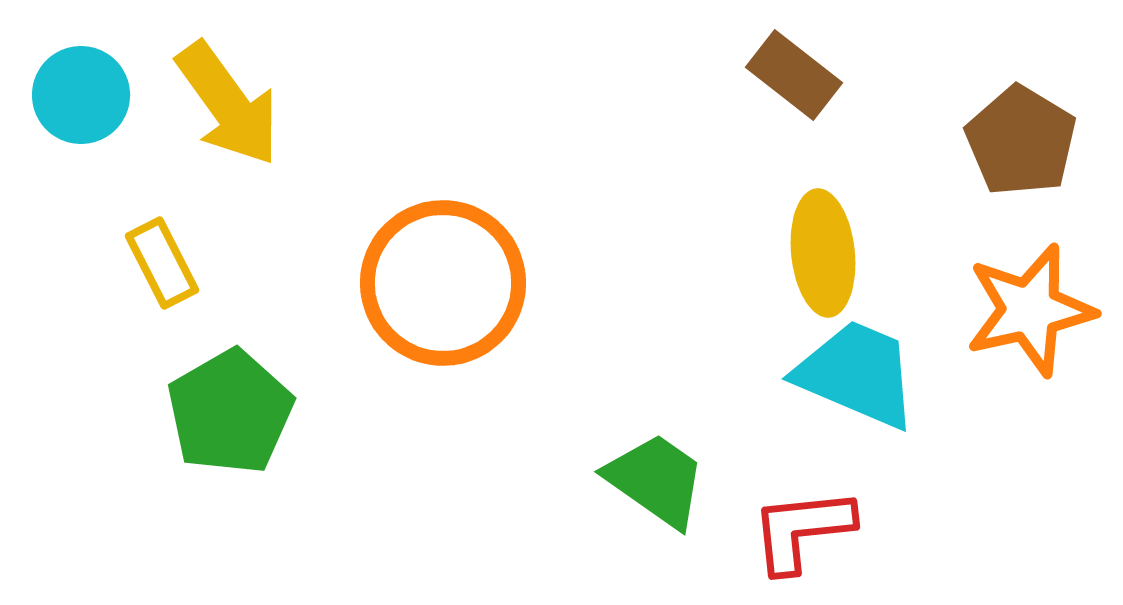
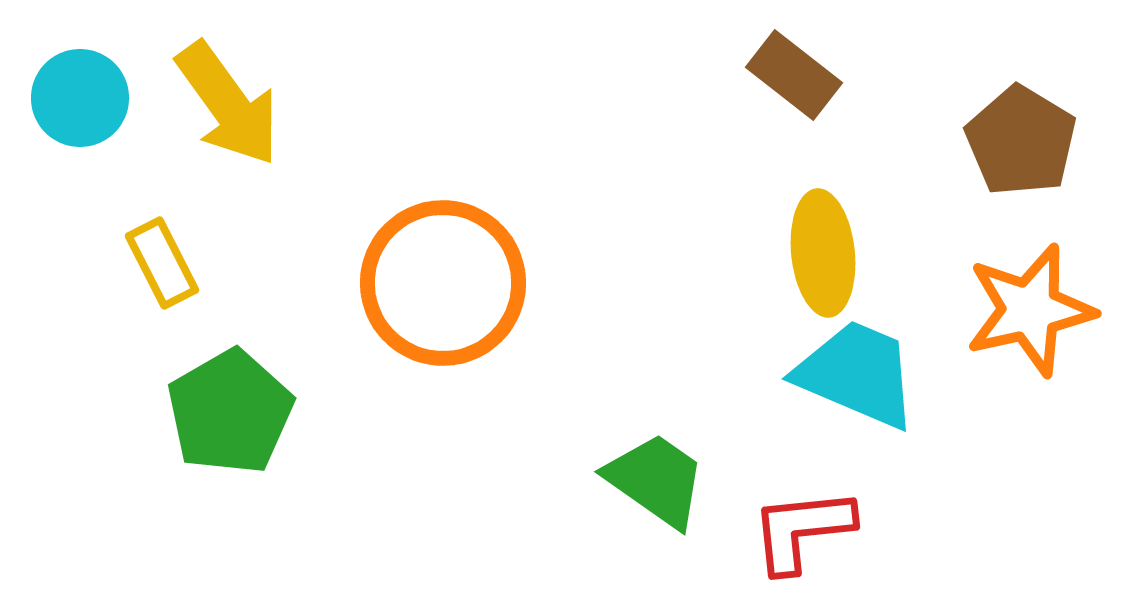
cyan circle: moved 1 px left, 3 px down
